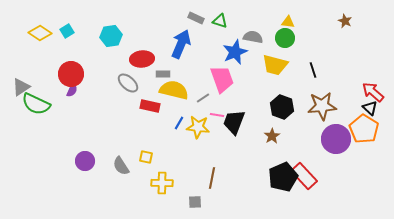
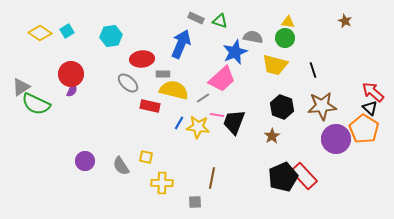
pink trapezoid at (222, 79): rotated 68 degrees clockwise
